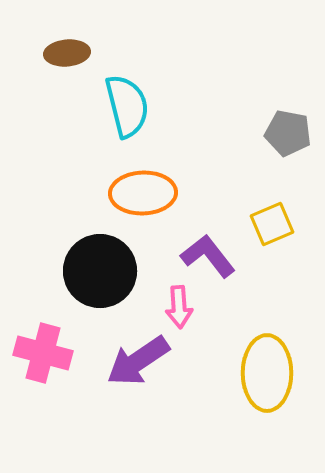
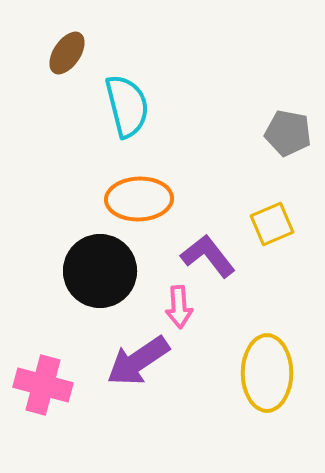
brown ellipse: rotated 51 degrees counterclockwise
orange ellipse: moved 4 px left, 6 px down
pink cross: moved 32 px down
